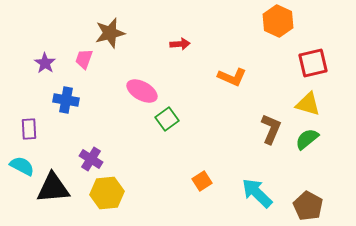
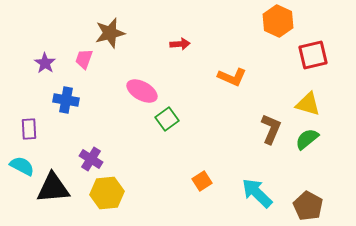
red square: moved 8 px up
